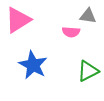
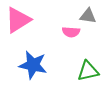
blue star: rotated 16 degrees counterclockwise
green triangle: rotated 15 degrees clockwise
